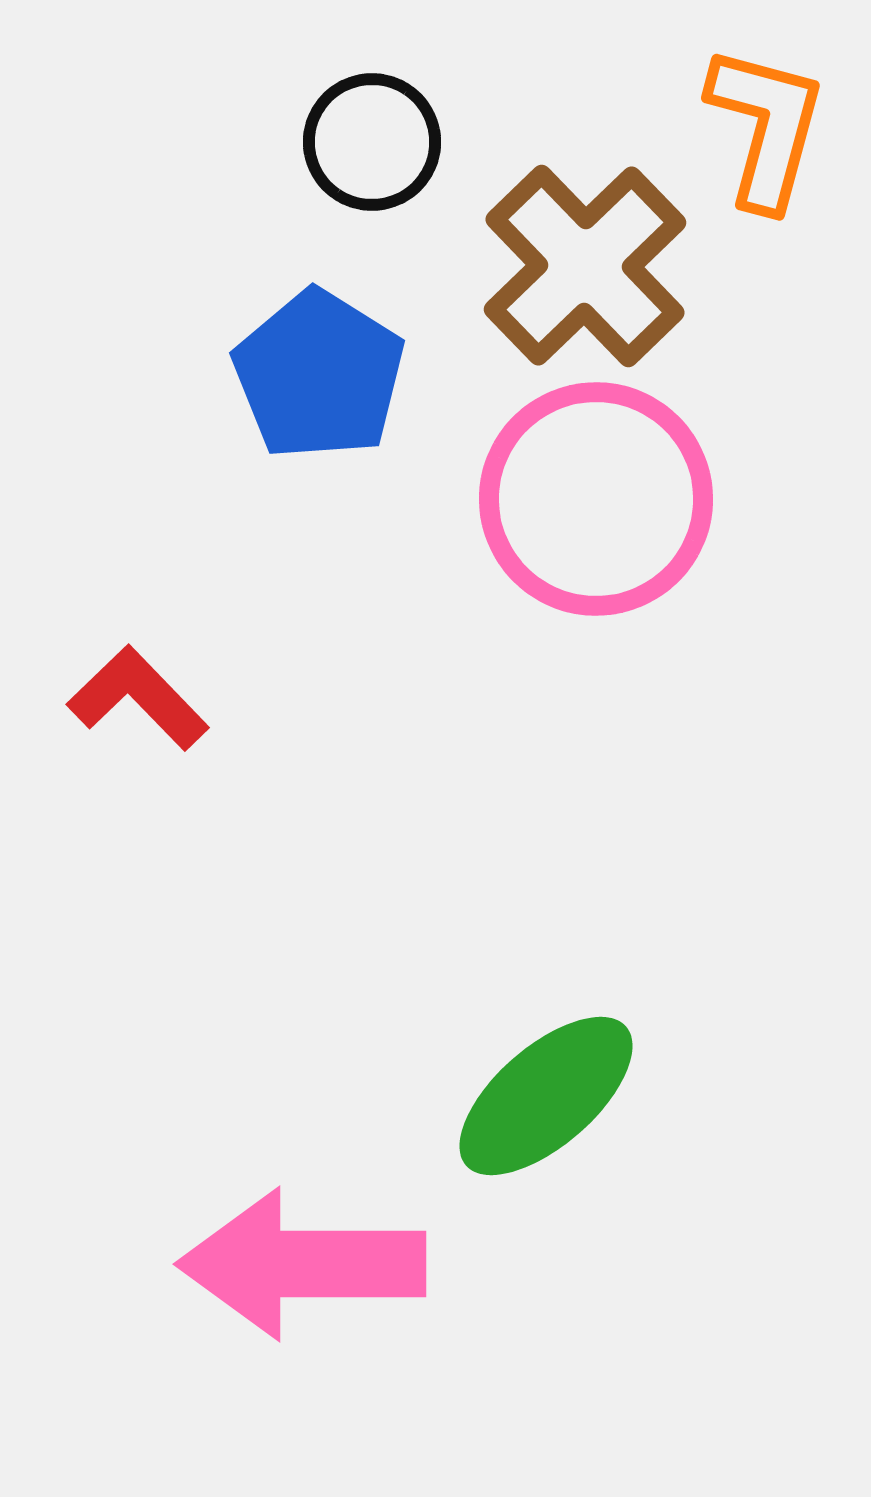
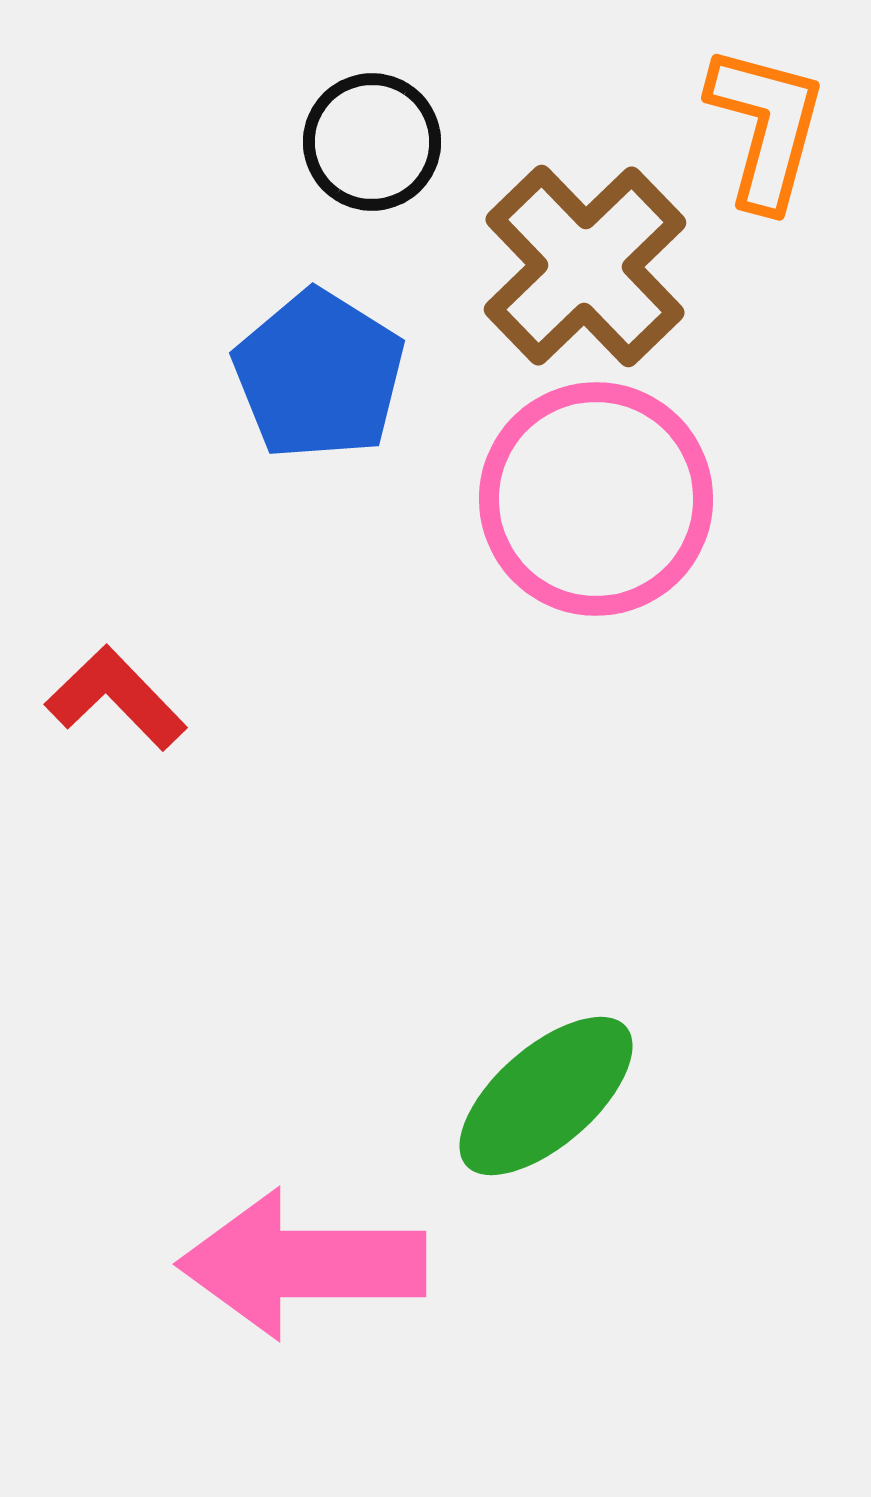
red L-shape: moved 22 px left
